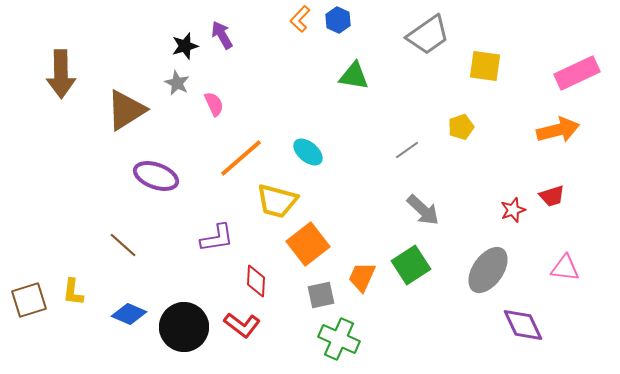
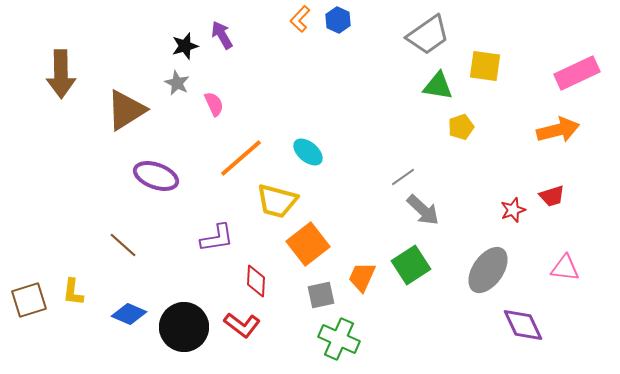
green triangle: moved 84 px right, 10 px down
gray line: moved 4 px left, 27 px down
